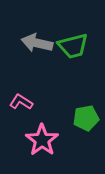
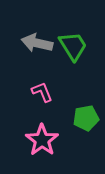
green trapezoid: rotated 108 degrees counterclockwise
pink L-shape: moved 21 px right, 10 px up; rotated 35 degrees clockwise
